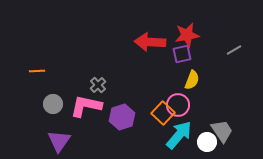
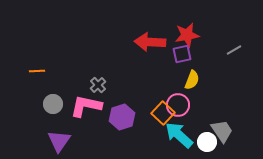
cyan arrow: rotated 88 degrees counterclockwise
